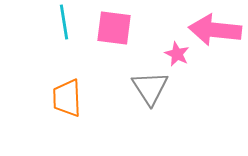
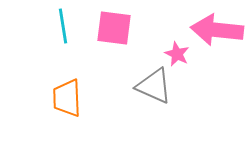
cyan line: moved 1 px left, 4 px down
pink arrow: moved 2 px right
gray triangle: moved 4 px right, 2 px up; rotated 33 degrees counterclockwise
